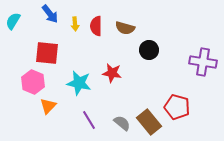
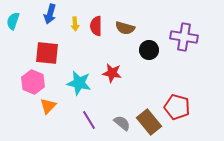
blue arrow: rotated 54 degrees clockwise
cyan semicircle: rotated 12 degrees counterclockwise
purple cross: moved 19 px left, 25 px up
